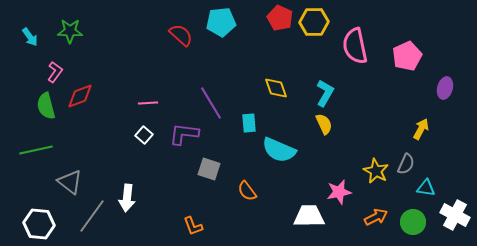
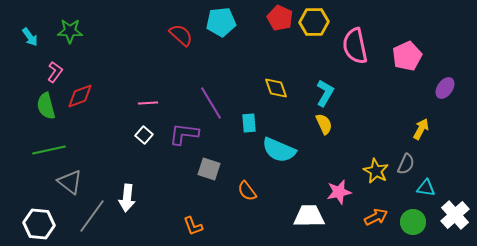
purple ellipse: rotated 20 degrees clockwise
green line: moved 13 px right
white cross: rotated 20 degrees clockwise
